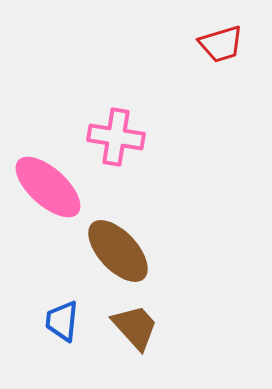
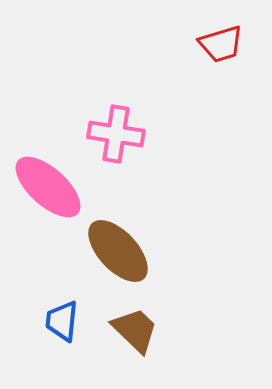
pink cross: moved 3 px up
brown trapezoid: moved 3 px down; rotated 4 degrees counterclockwise
